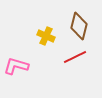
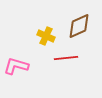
brown diamond: rotated 52 degrees clockwise
red line: moved 9 px left, 1 px down; rotated 20 degrees clockwise
